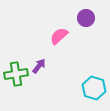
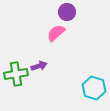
purple circle: moved 19 px left, 6 px up
pink semicircle: moved 3 px left, 3 px up
purple arrow: rotated 35 degrees clockwise
